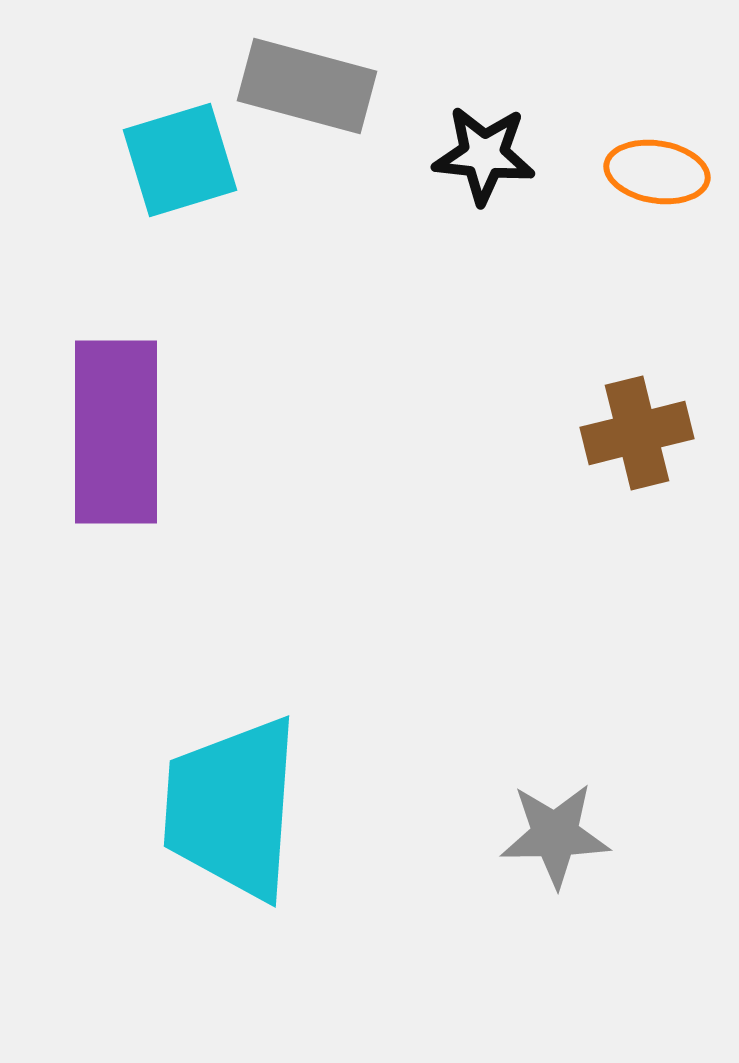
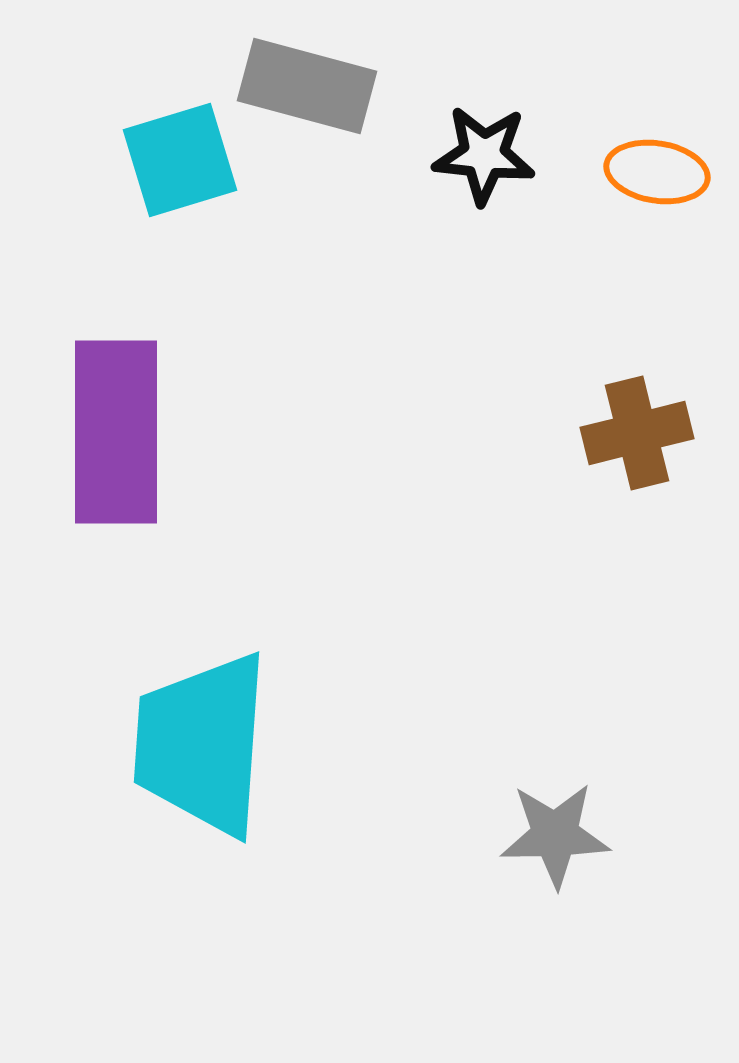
cyan trapezoid: moved 30 px left, 64 px up
